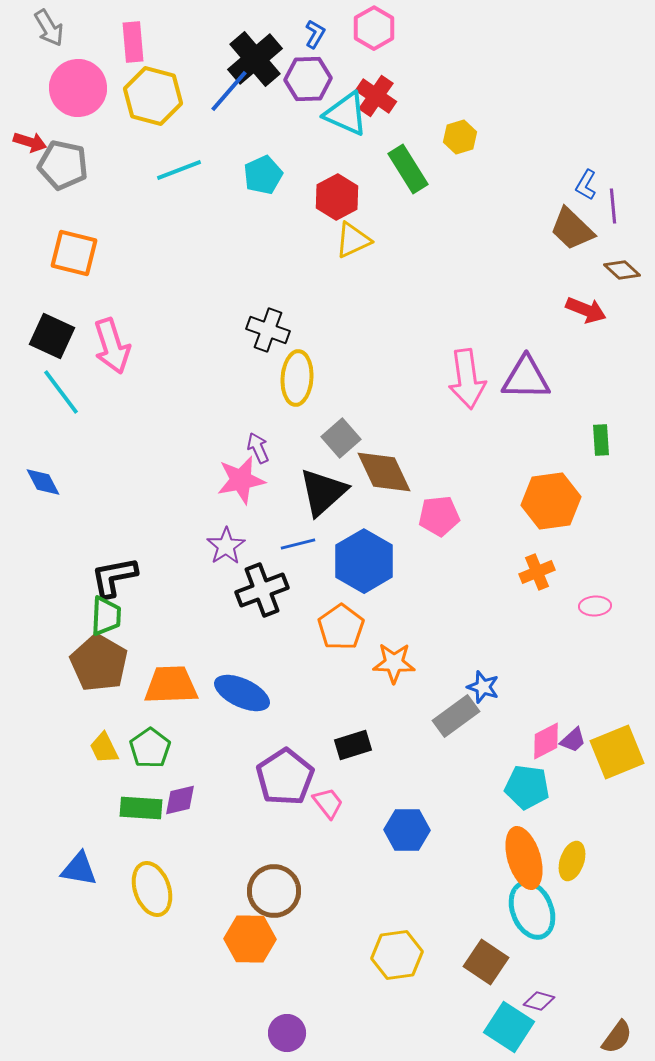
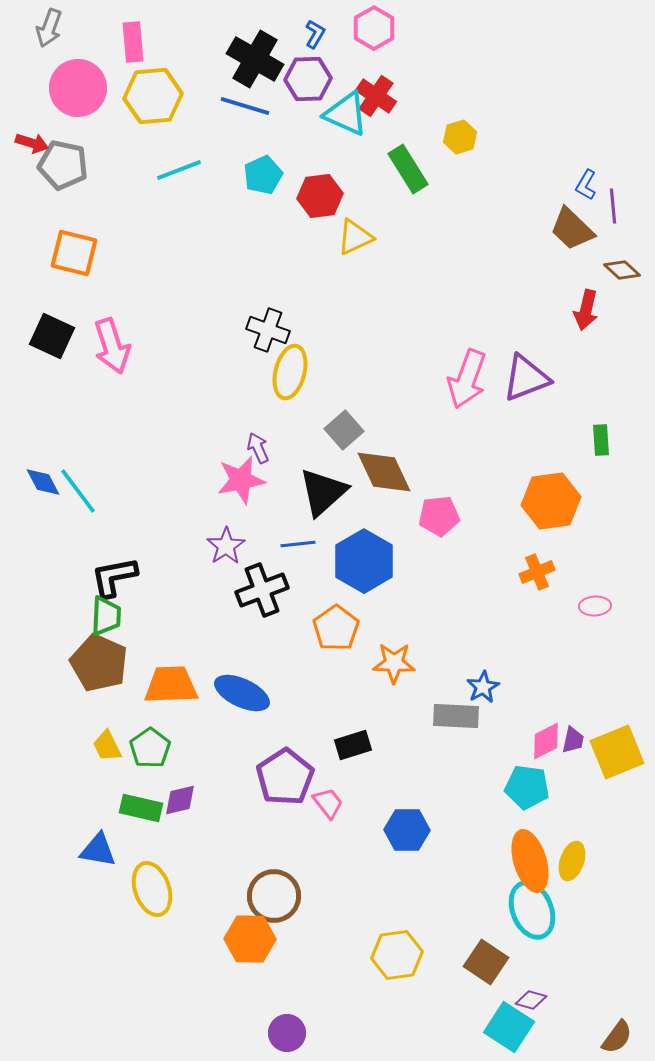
gray arrow at (49, 28): rotated 51 degrees clockwise
black cross at (255, 59): rotated 20 degrees counterclockwise
blue line at (229, 91): moved 16 px right, 15 px down; rotated 66 degrees clockwise
yellow hexagon at (153, 96): rotated 20 degrees counterclockwise
red arrow at (30, 142): moved 2 px right, 1 px down
red hexagon at (337, 197): moved 17 px left, 1 px up; rotated 21 degrees clockwise
yellow triangle at (353, 240): moved 2 px right, 3 px up
red arrow at (586, 310): rotated 81 degrees clockwise
yellow ellipse at (297, 378): moved 7 px left, 6 px up; rotated 10 degrees clockwise
purple triangle at (526, 378): rotated 22 degrees counterclockwise
pink arrow at (467, 379): rotated 28 degrees clockwise
cyan line at (61, 392): moved 17 px right, 99 px down
gray square at (341, 438): moved 3 px right, 8 px up
blue line at (298, 544): rotated 8 degrees clockwise
orange pentagon at (341, 627): moved 5 px left, 1 px down
brown pentagon at (99, 663): rotated 6 degrees counterclockwise
blue star at (483, 687): rotated 24 degrees clockwise
gray rectangle at (456, 716): rotated 39 degrees clockwise
purple trapezoid at (573, 740): rotated 36 degrees counterclockwise
yellow trapezoid at (104, 748): moved 3 px right, 2 px up
green rectangle at (141, 808): rotated 9 degrees clockwise
orange ellipse at (524, 858): moved 6 px right, 3 px down
blue triangle at (79, 869): moved 19 px right, 19 px up
brown circle at (274, 891): moved 5 px down
purple diamond at (539, 1001): moved 8 px left, 1 px up
